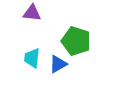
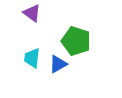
purple triangle: rotated 30 degrees clockwise
